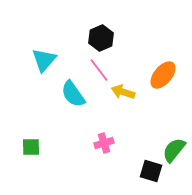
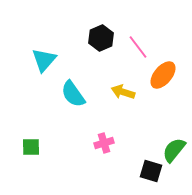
pink line: moved 39 px right, 23 px up
